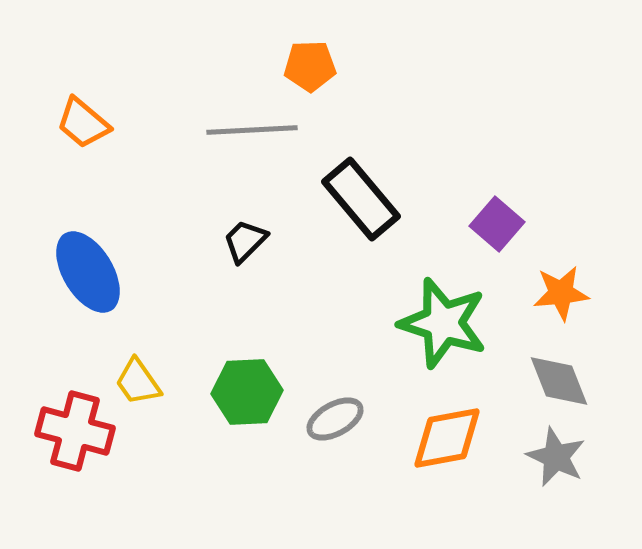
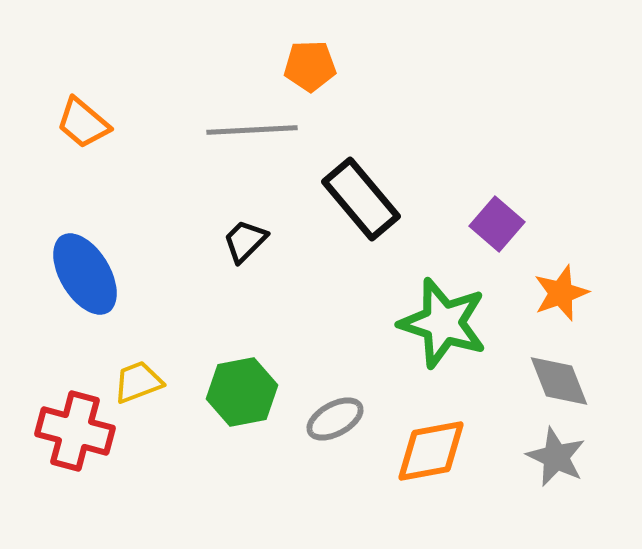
blue ellipse: moved 3 px left, 2 px down
orange star: rotated 14 degrees counterclockwise
yellow trapezoid: rotated 104 degrees clockwise
green hexagon: moved 5 px left; rotated 8 degrees counterclockwise
orange diamond: moved 16 px left, 13 px down
